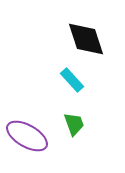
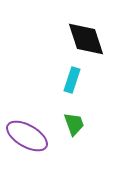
cyan rectangle: rotated 60 degrees clockwise
